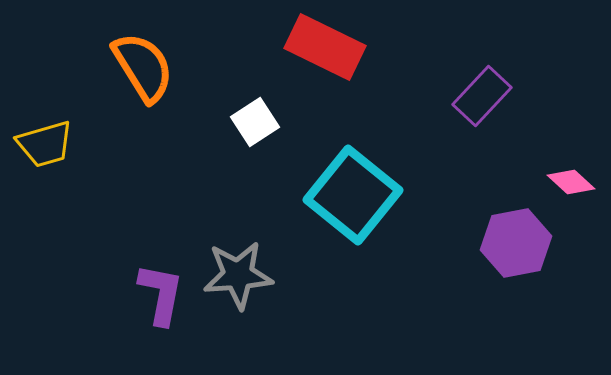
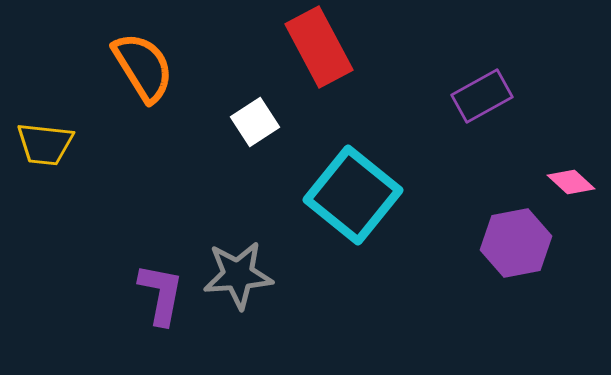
red rectangle: moved 6 px left; rotated 36 degrees clockwise
purple rectangle: rotated 18 degrees clockwise
yellow trapezoid: rotated 22 degrees clockwise
